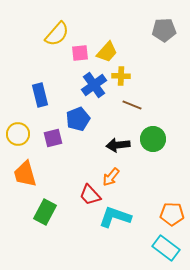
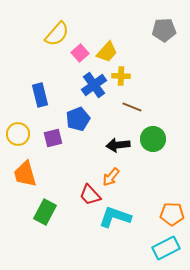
pink square: rotated 36 degrees counterclockwise
brown line: moved 2 px down
cyan rectangle: rotated 64 degrees counterclockwise
